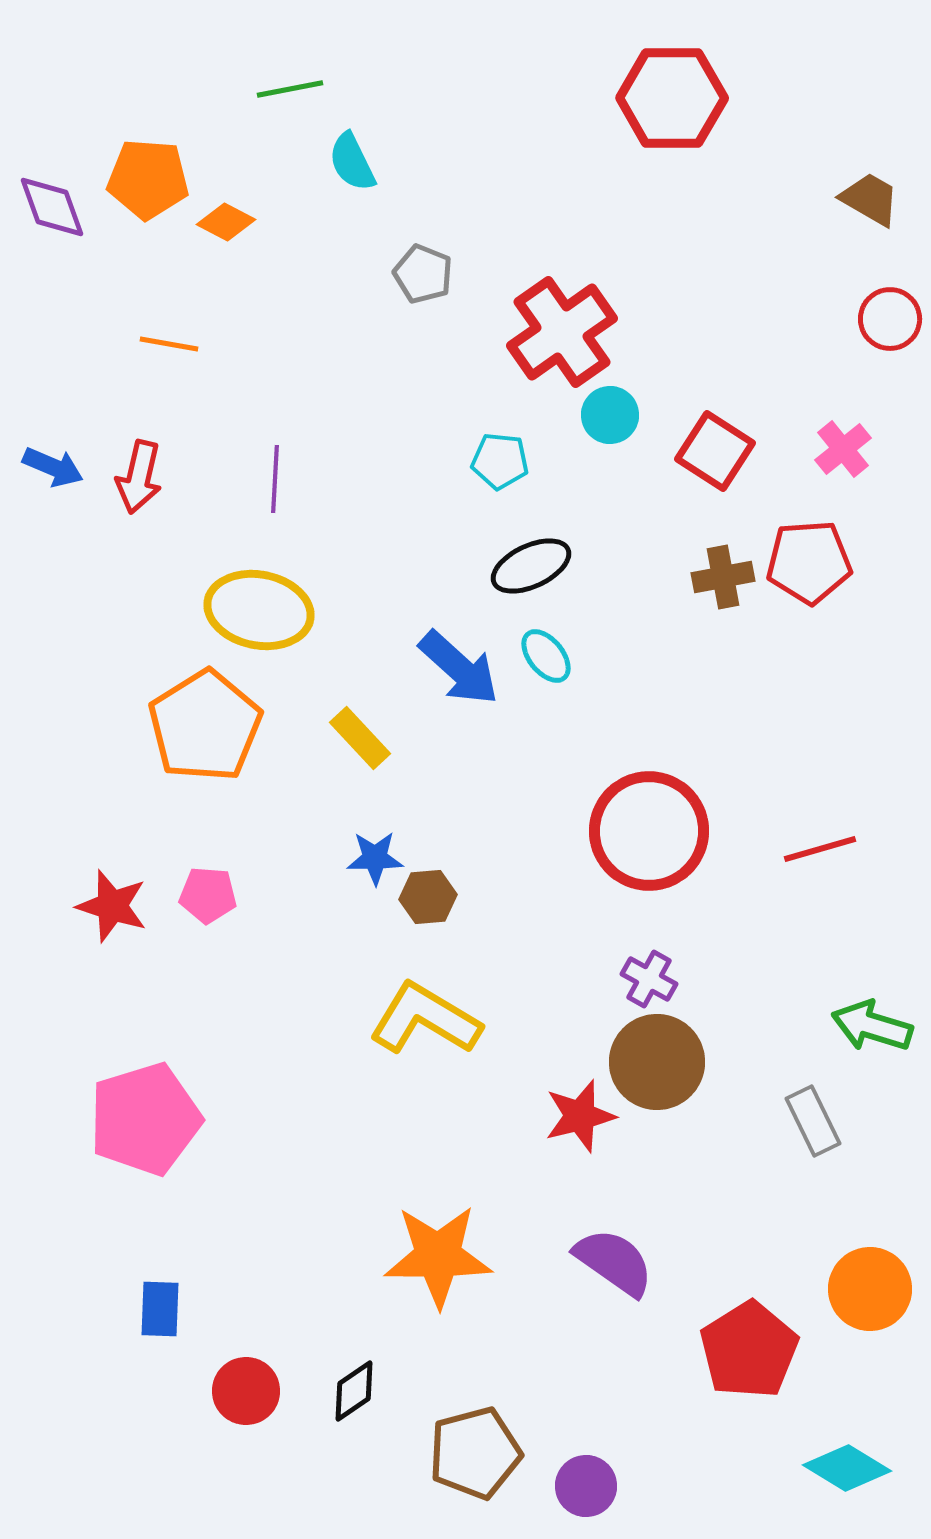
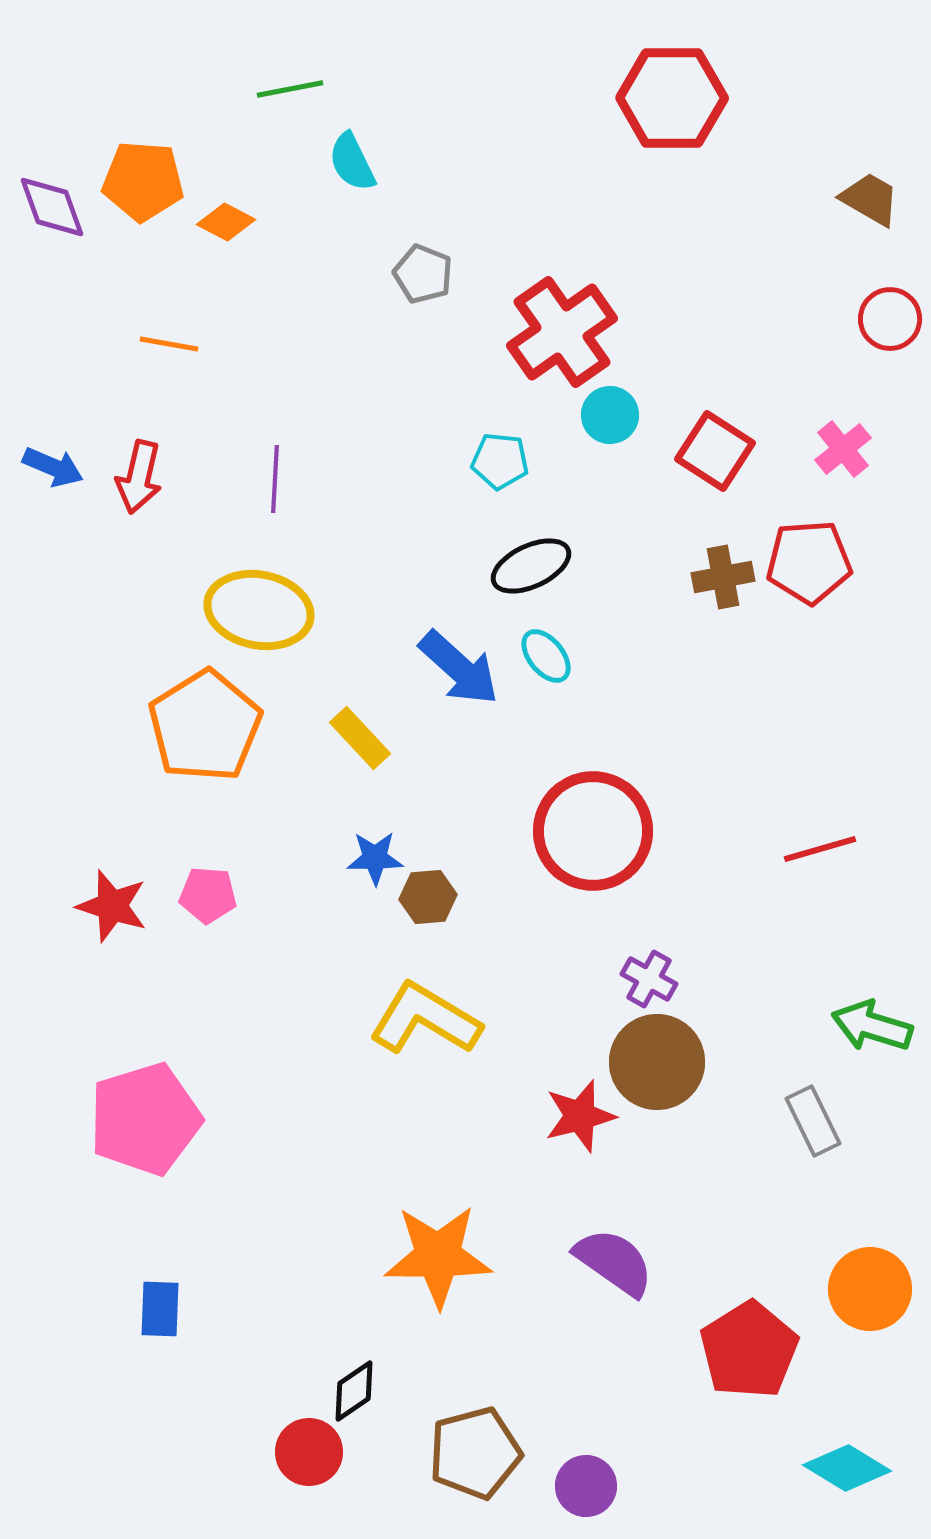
orange pentagon at (148, 179): moved 5 px left, 2 px down
red circle at (649, 831): moved 56 px left
red circle at (246, 1391): moved 63 px right, 61 px down
